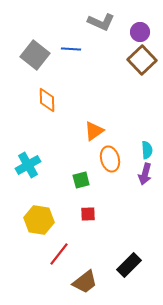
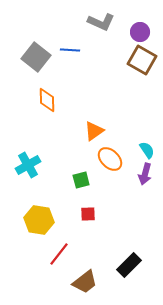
blue line: moved 1 px left, 1 px down
gray square: moved 1 px right, 2 px down
brown square: rotated 16 degrees counterclockwise
cyan semicircle: rotated 30 degrees counterclockwise
orange ellipse: rotated 30 degrees counterclockwise
